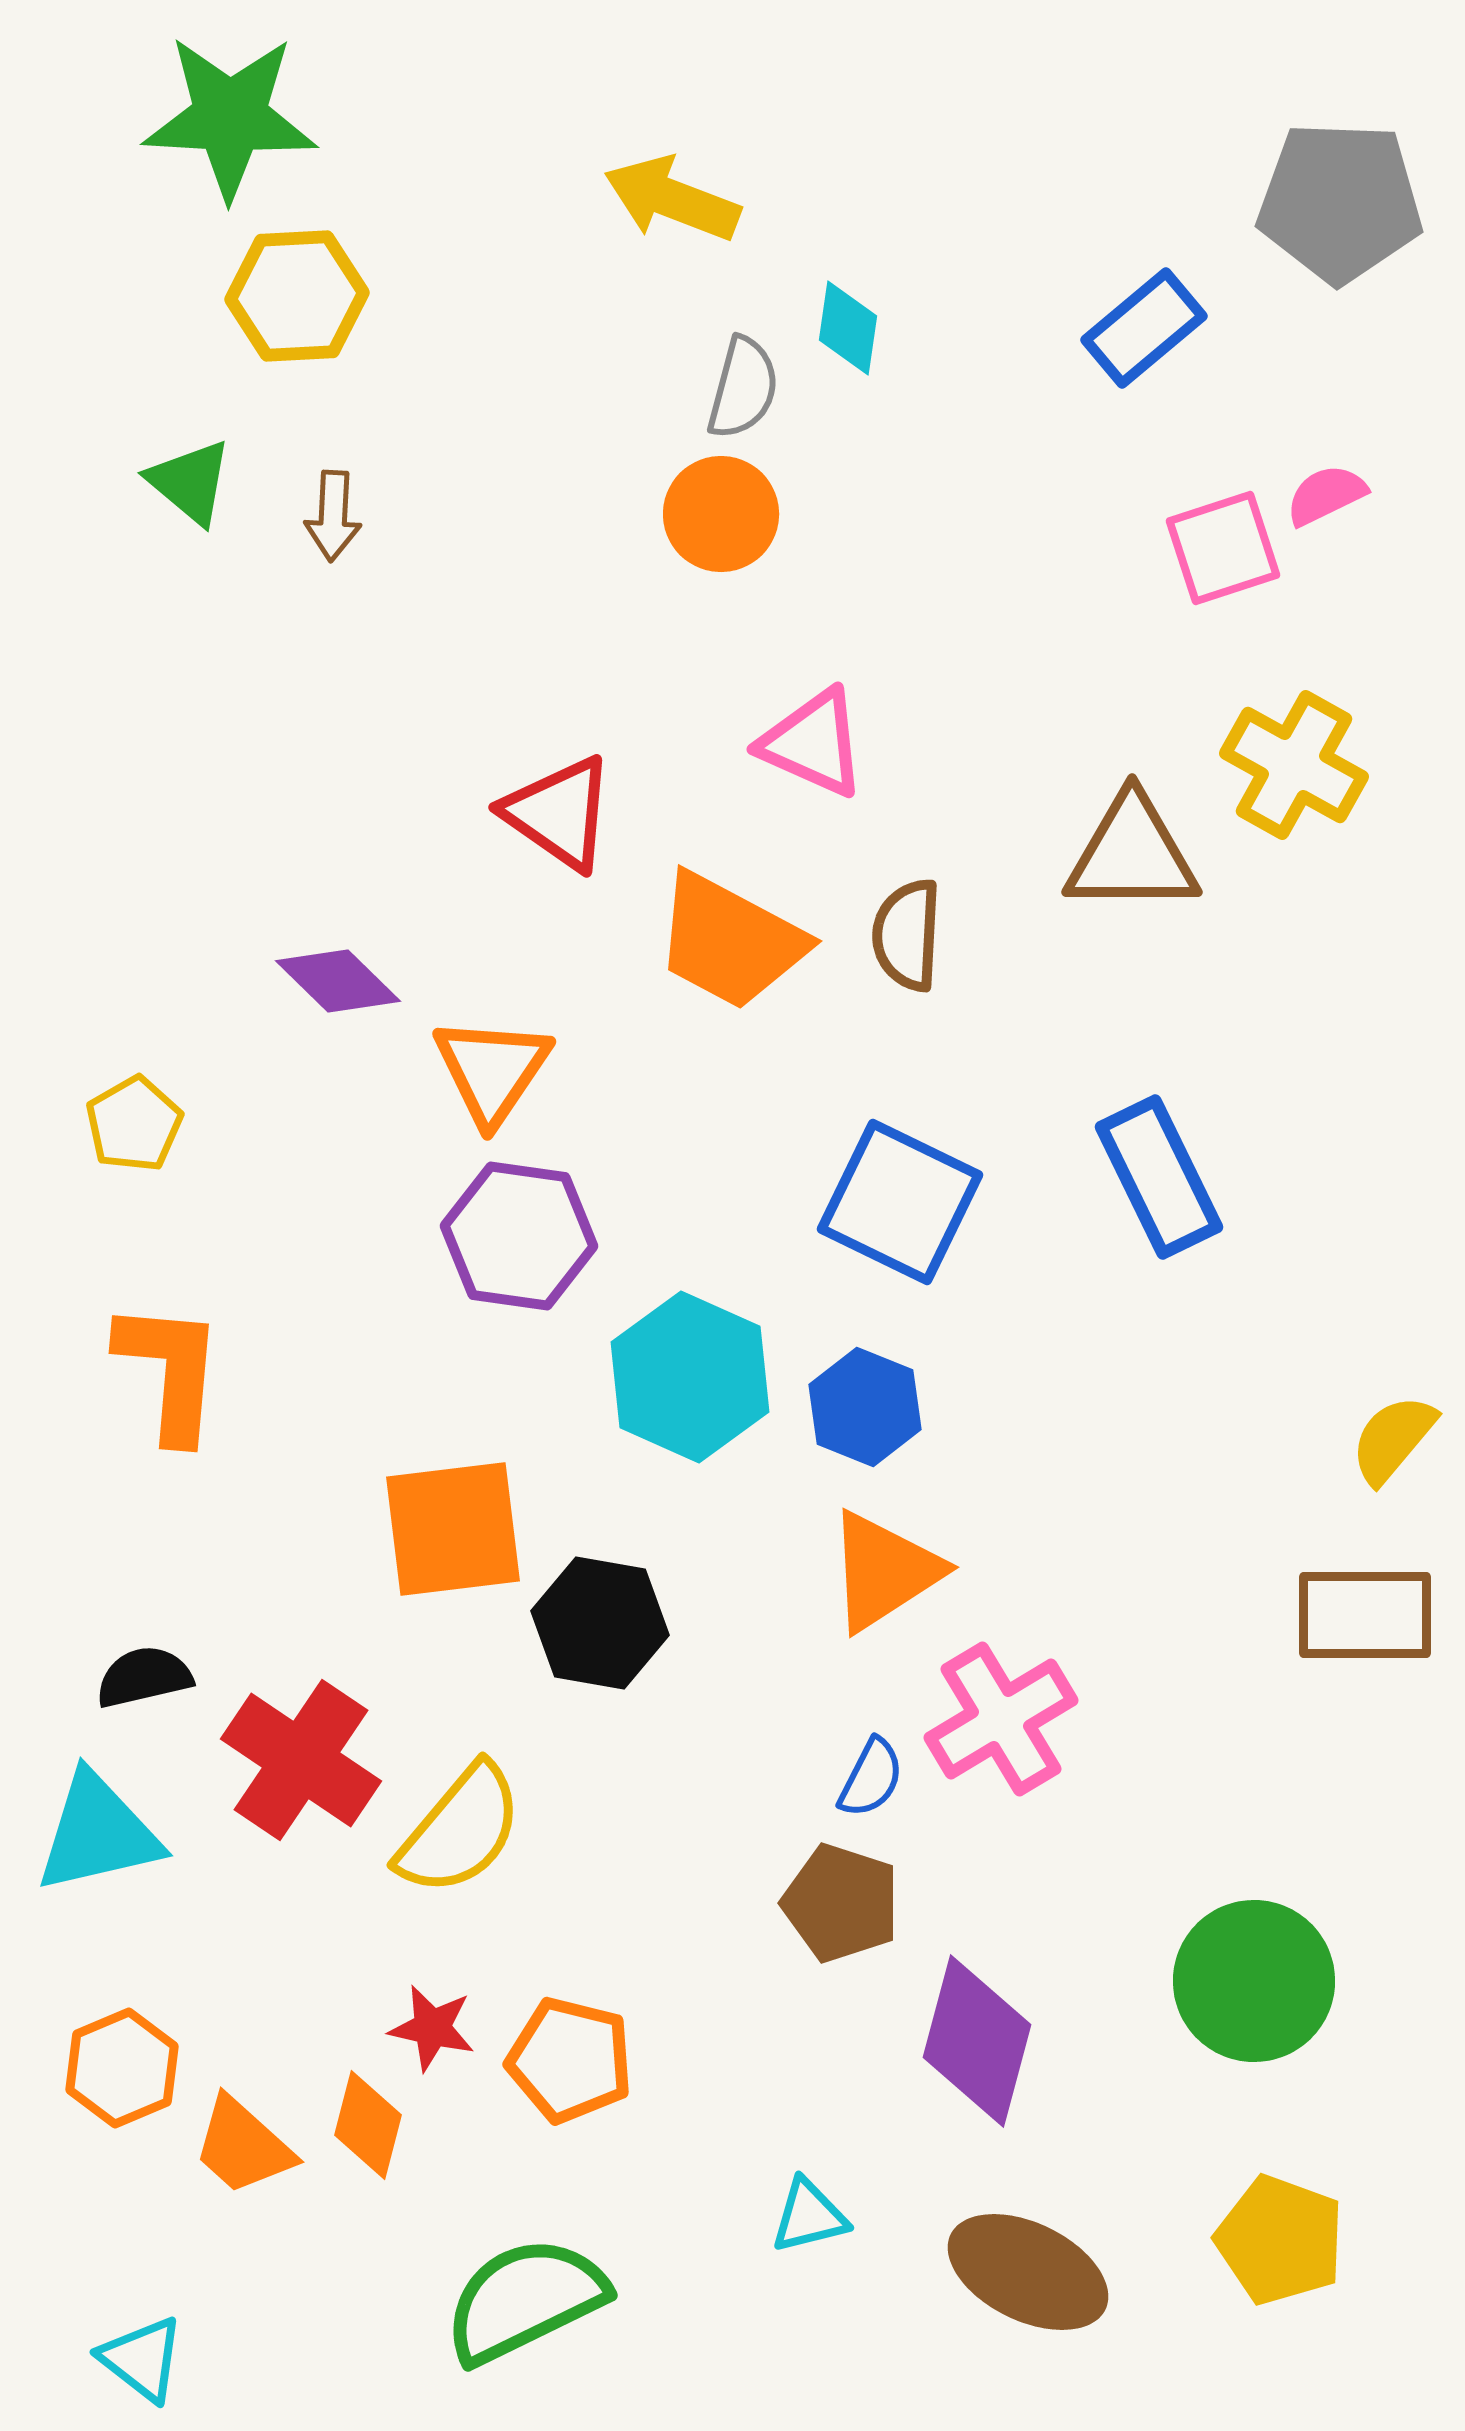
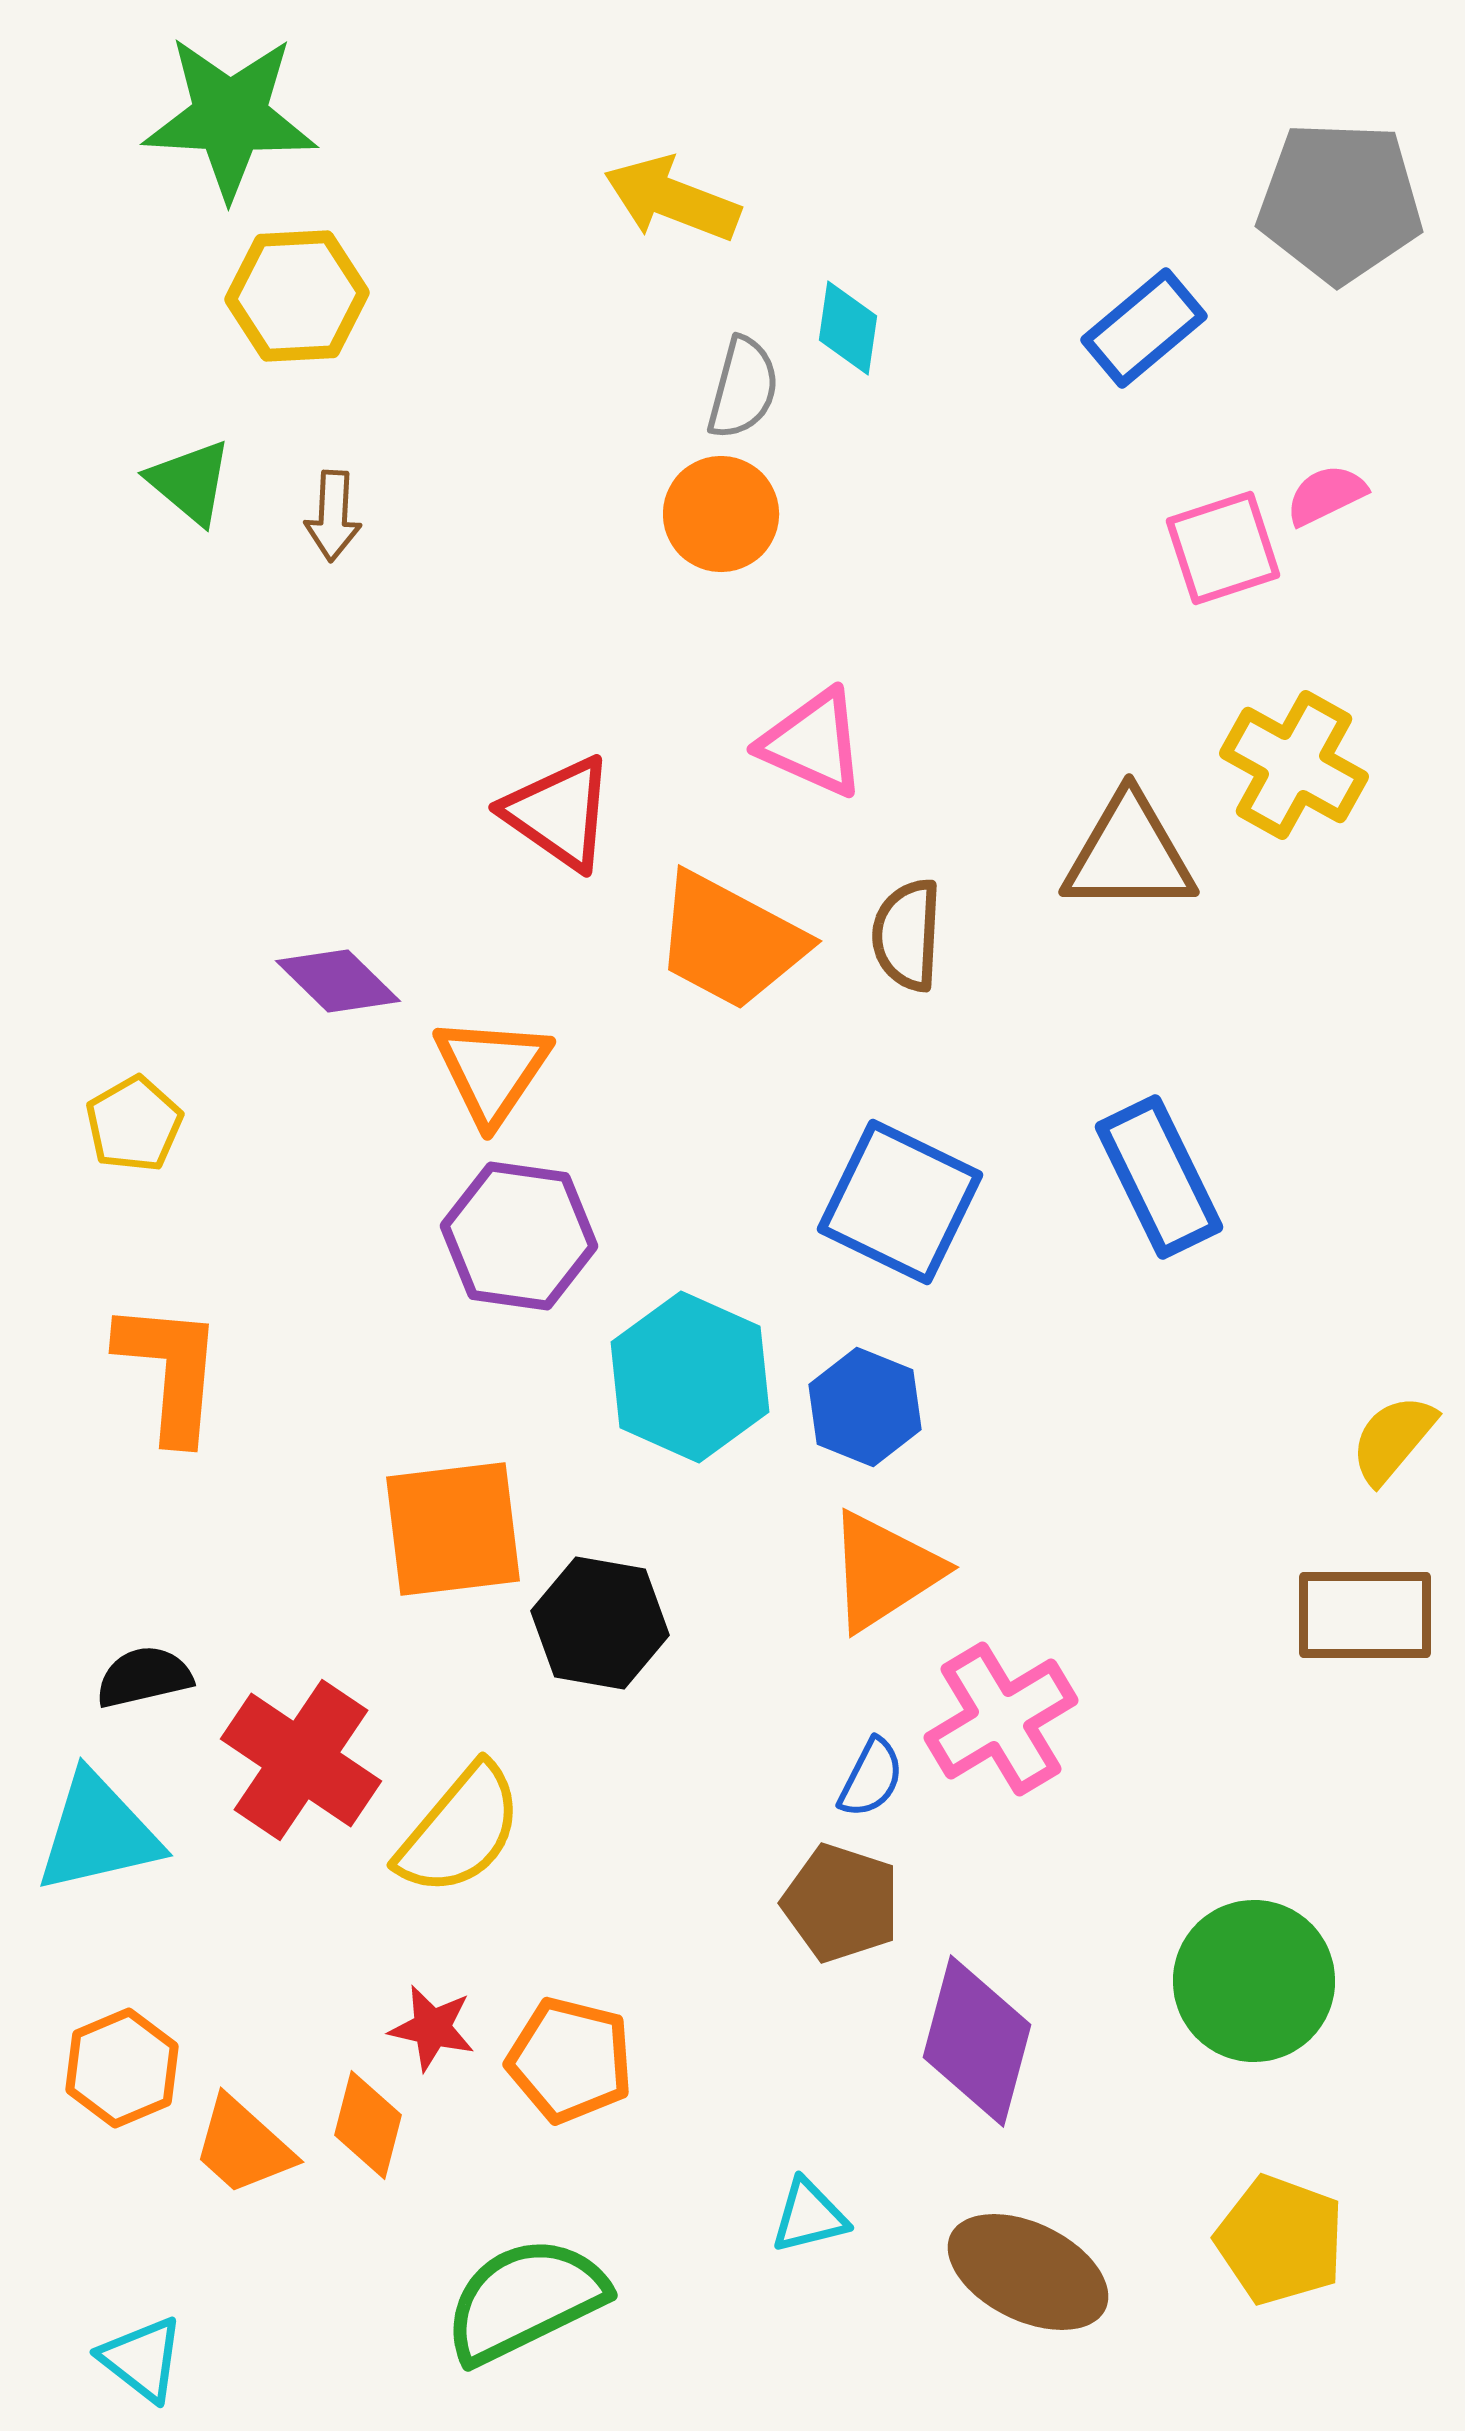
brown triangle at (1132, 854): moved 3 px left
